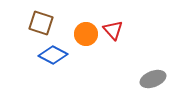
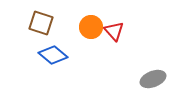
red triangle: moved 1 px right, 1 px down
orange circle: moved 5 px right, 7 px up
blue diamond: rotated 12 degrees clockwise
